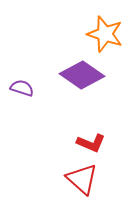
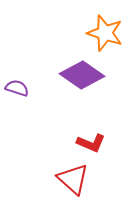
orange star: moved 1 px up
purple semicircle: moved 5 px left
red triangle: moved 9 px left
